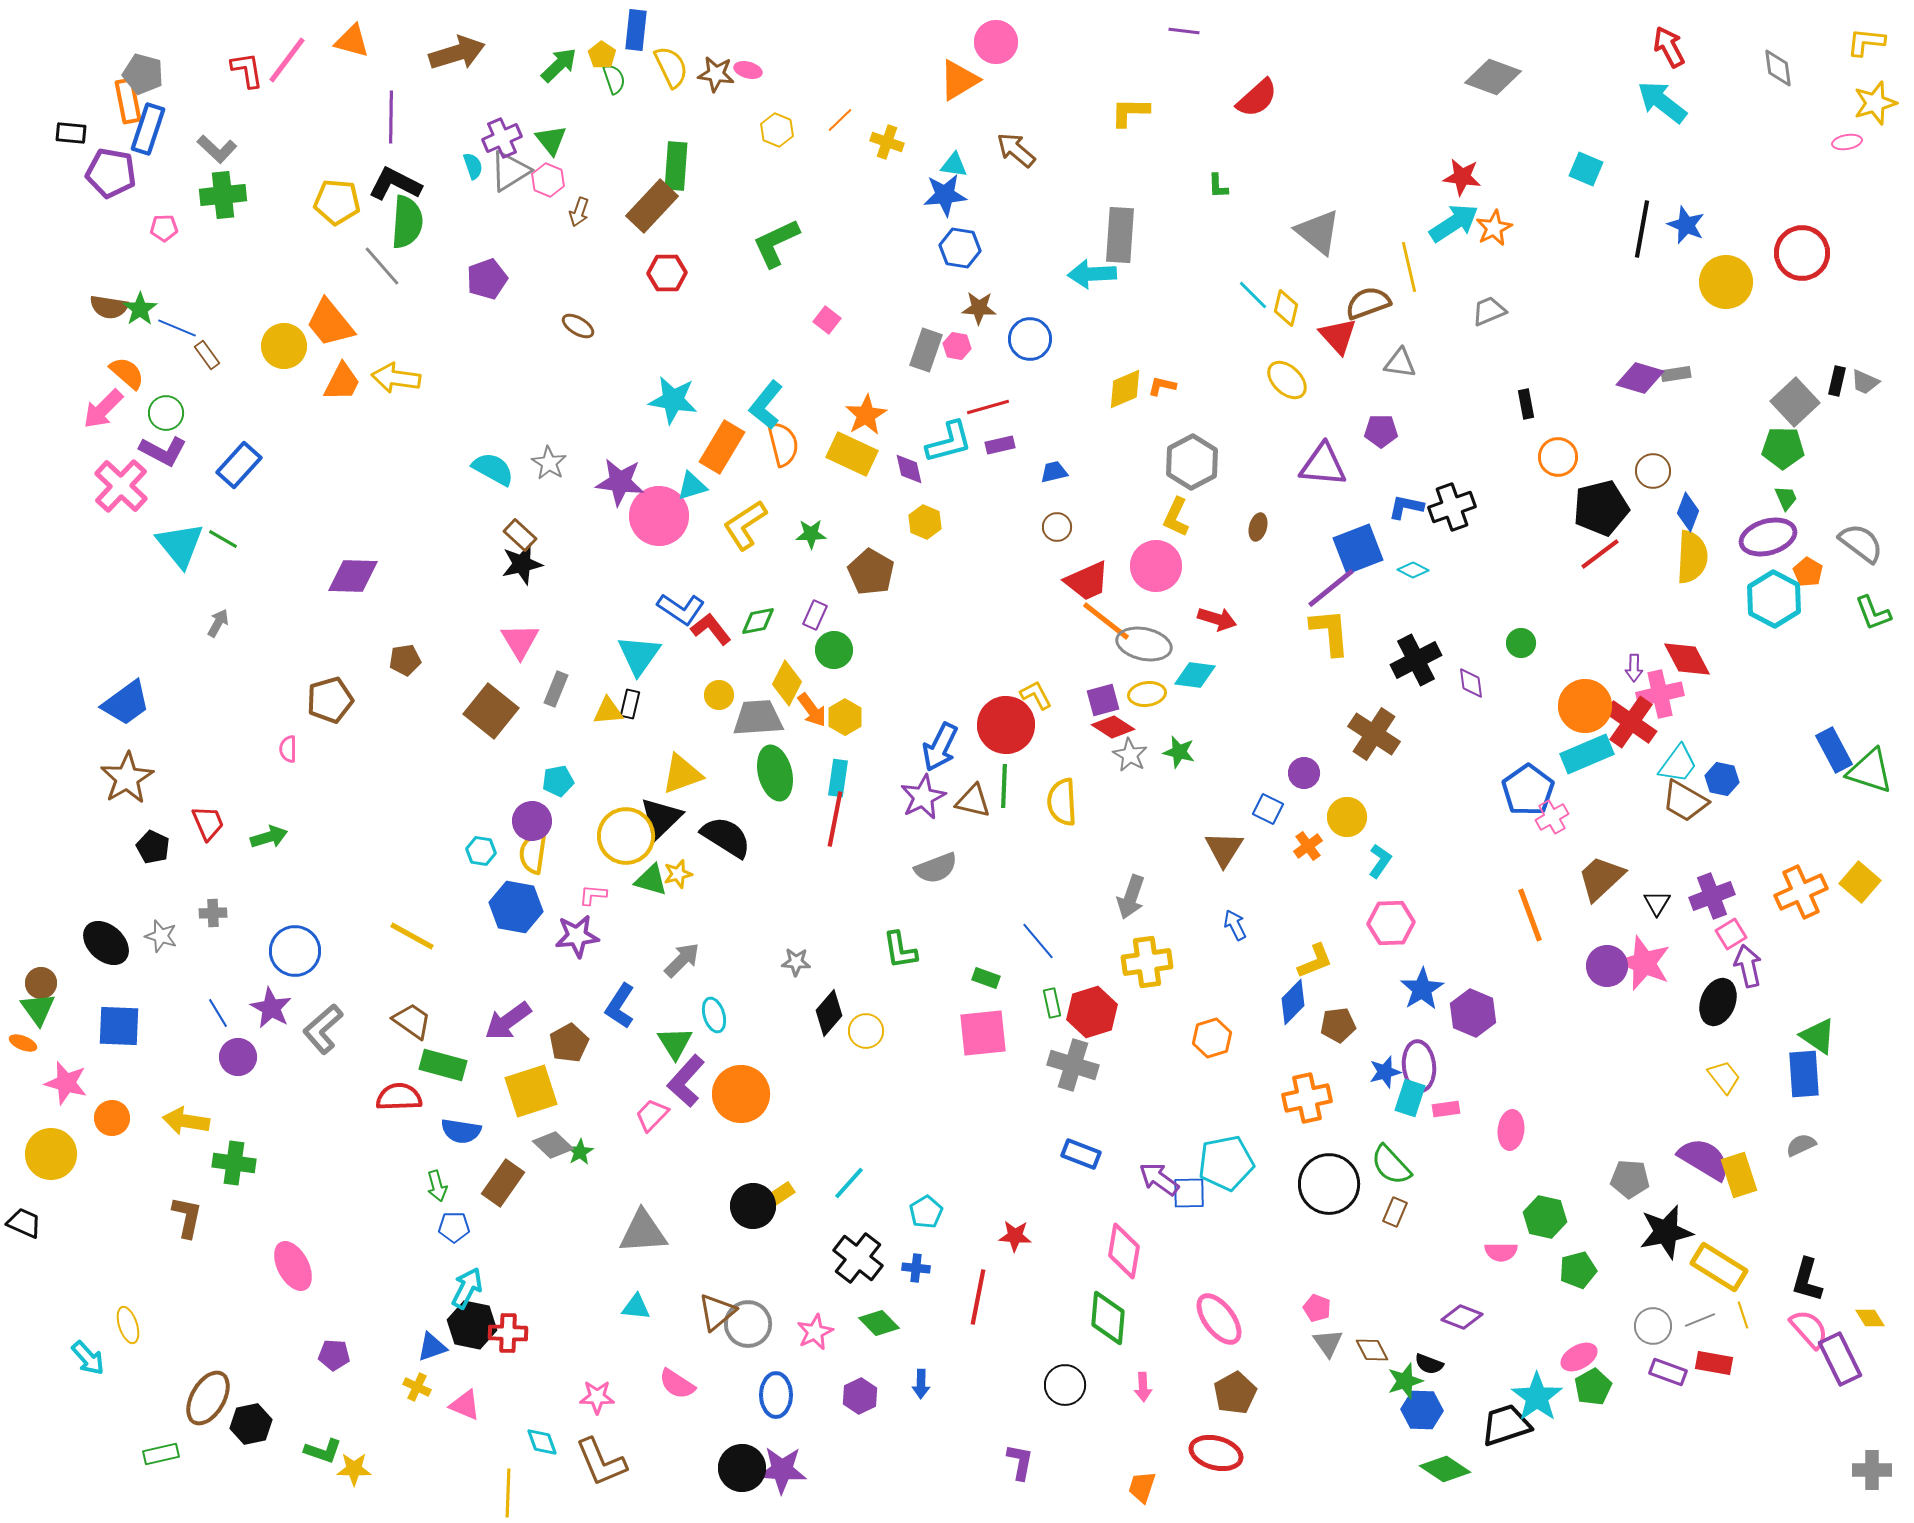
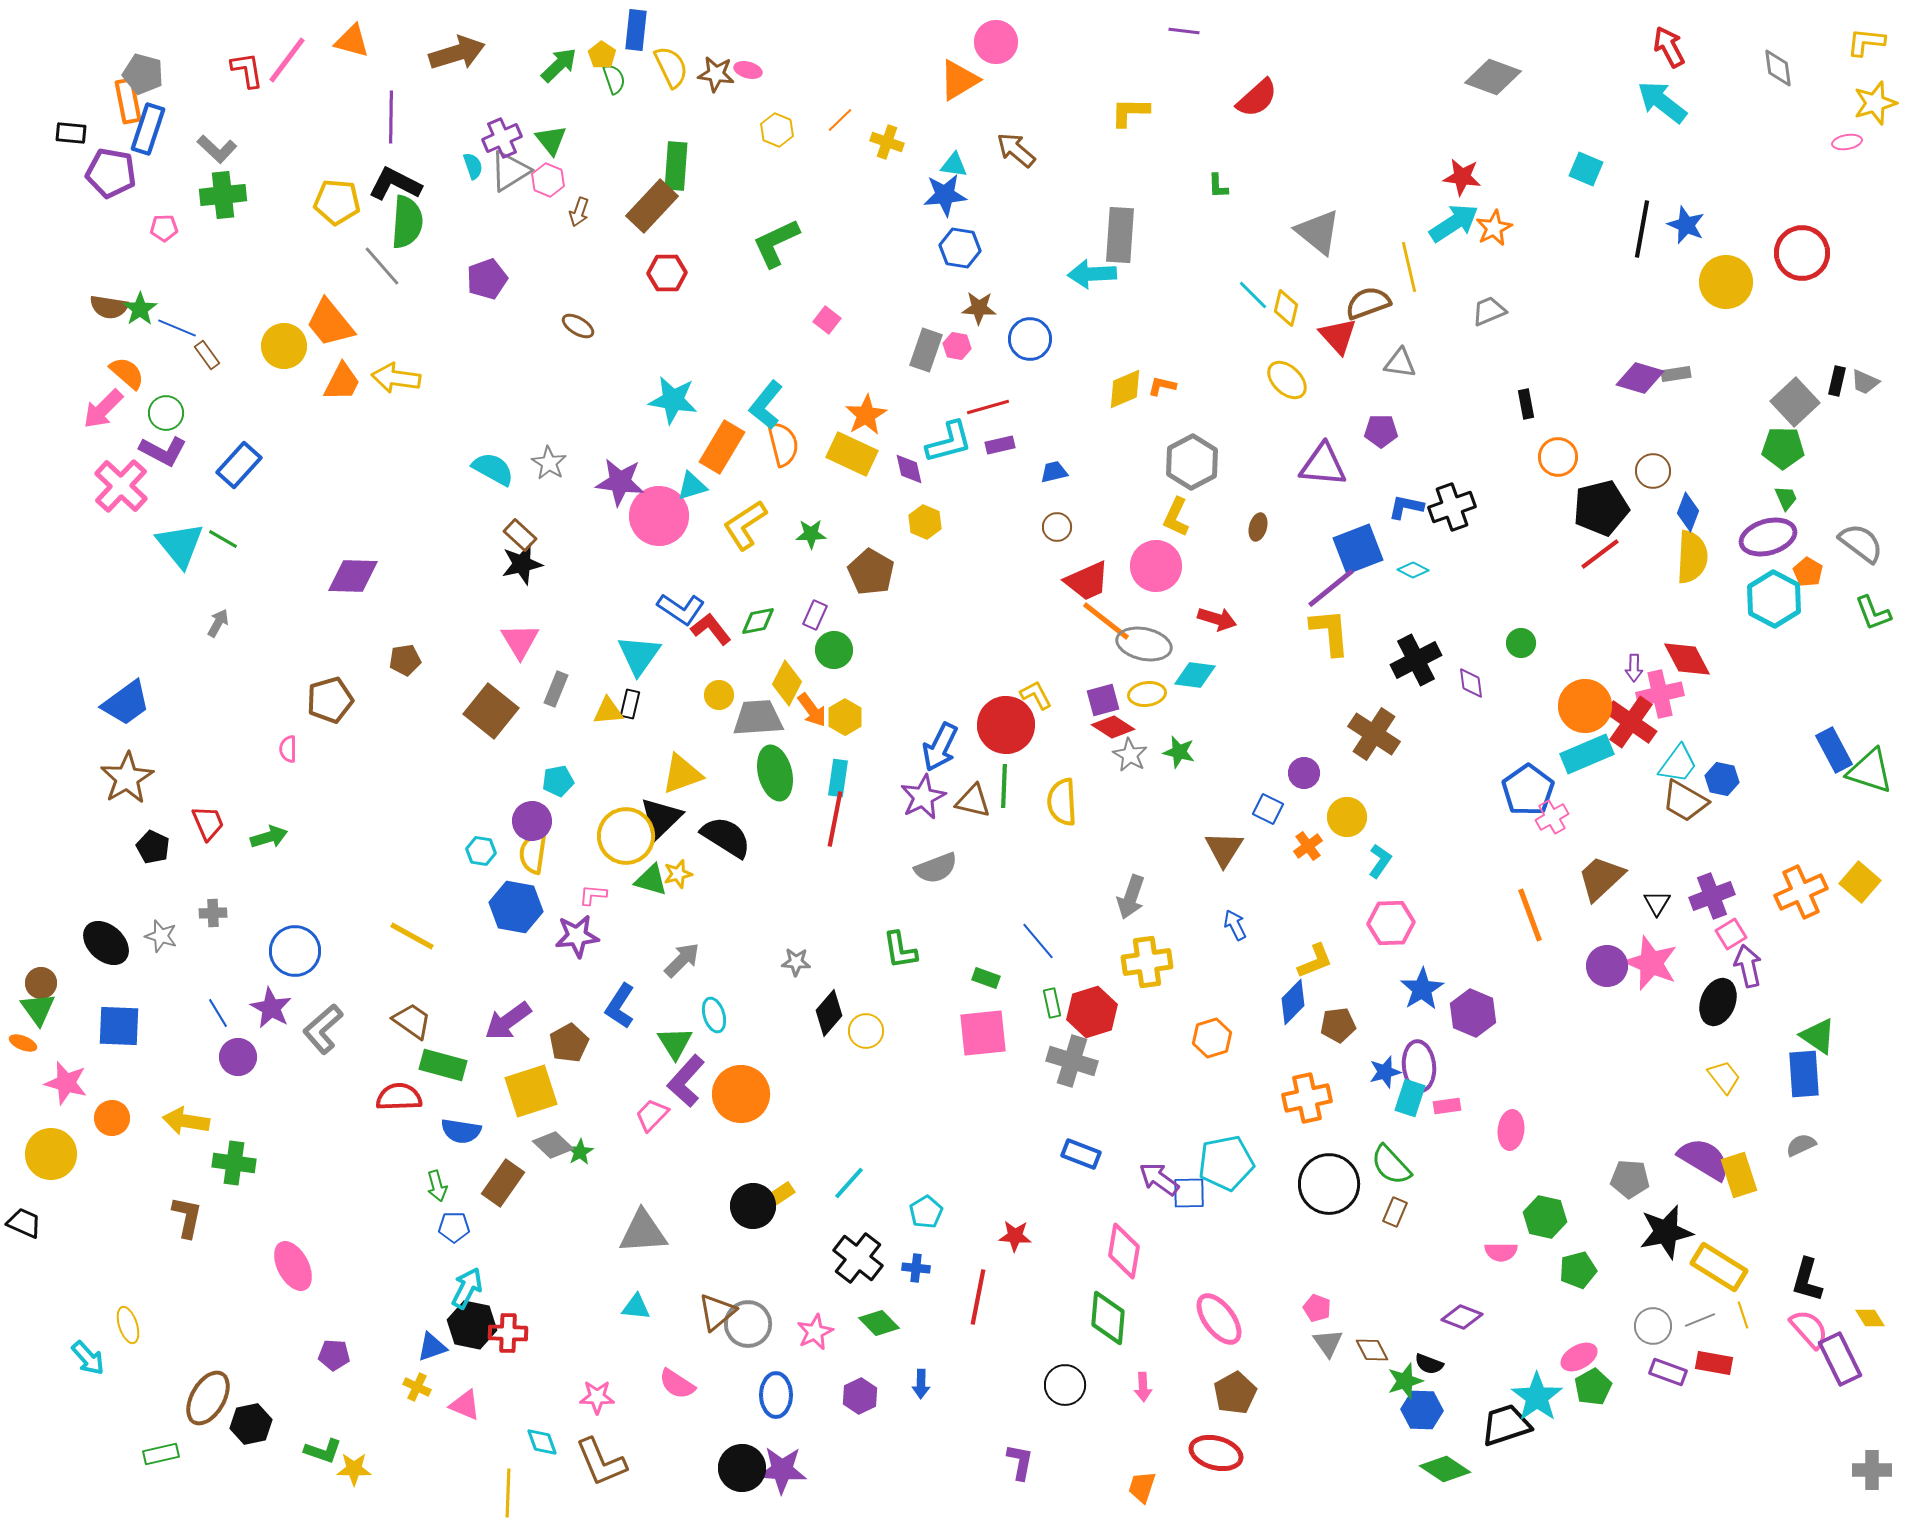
pink star at (1644, 963): moved 7 px right
gray cross at (1073, 1065): moved 1 px left, 4 px up
pink rectangle at (1446, 1109): moved 1 px right, 3 px up
